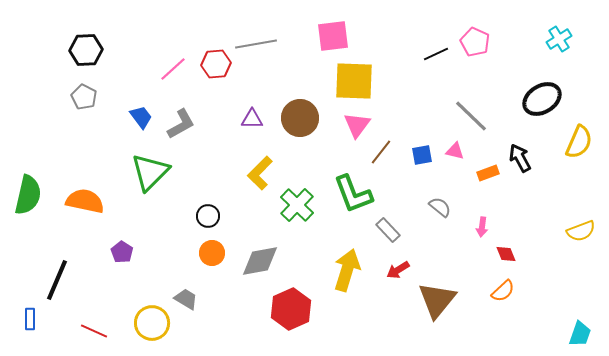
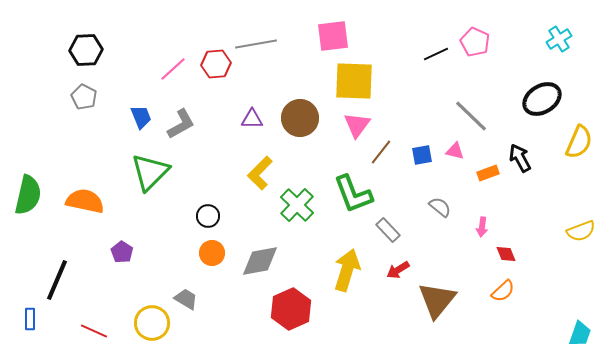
blue trapezoid at (141, 117): rotated 15 degrees clockwise
